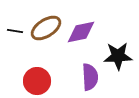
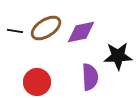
red circle: moved 1 px down
